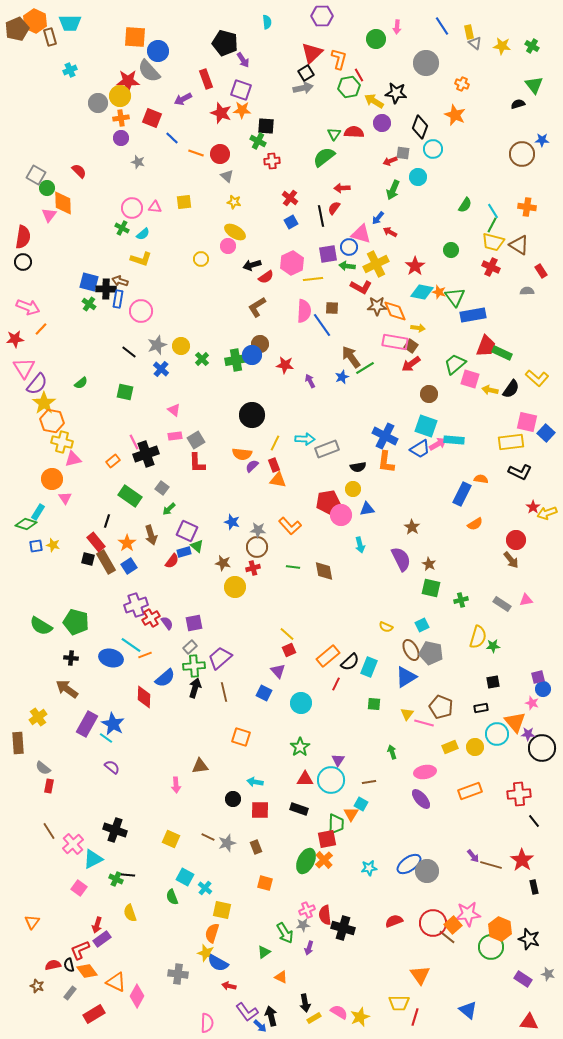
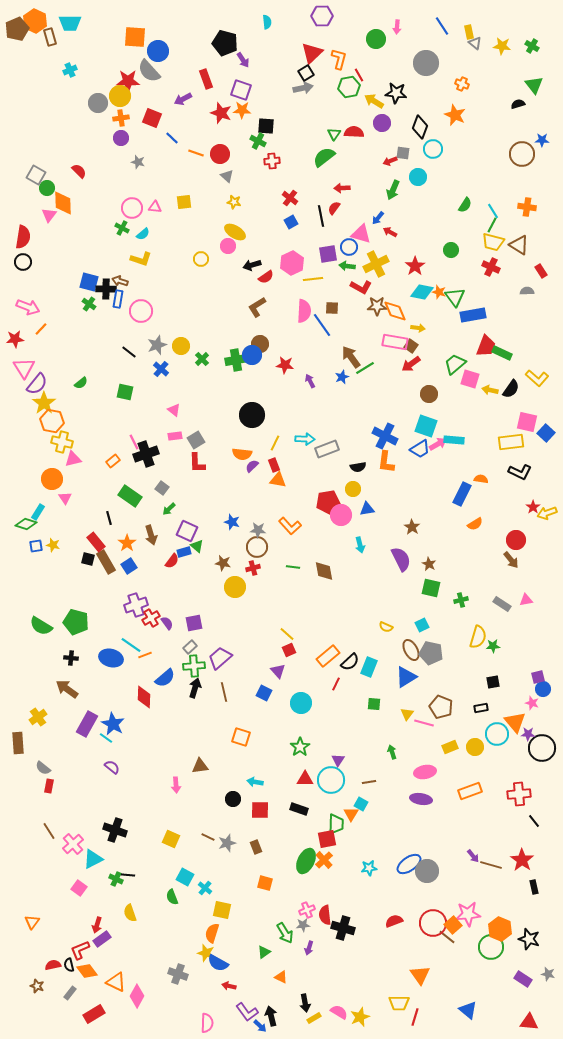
black line at (107, 521): moved 2 px right, 3 px up; rotated 32 degrees counterclockwise
purple ellipse at (421, 799): rotated 40 degrees counterclockwise
gray cross at (178, 974): rotated 12 degrees clockwise
